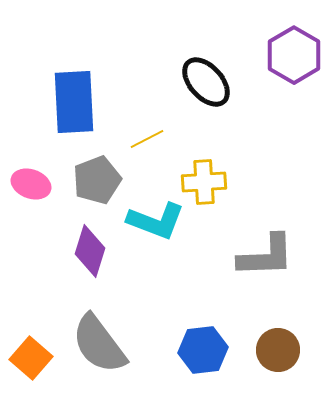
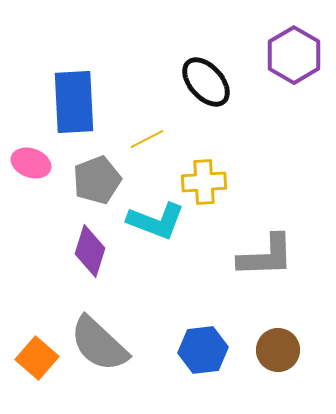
pink ellipse: moved 21 px up
gray semicircle: rotated 10 degrees counterclockwise
orange square: moved 6 px right
